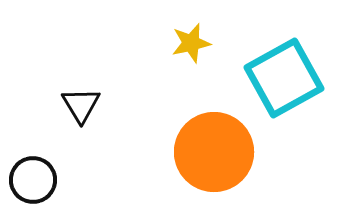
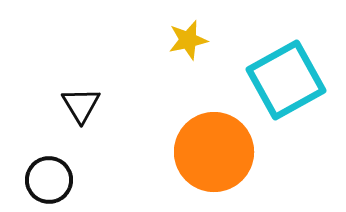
yellow star: moved 3 px left, 3 px up
cyan square: moved 2 px right, 2 px down
black circle: moved 16 px right
